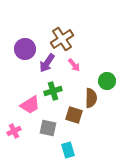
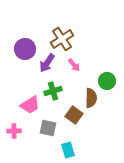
brown square: rotated 18 degrees clockwise
pink cross: rotated 24 degrees clockwise
